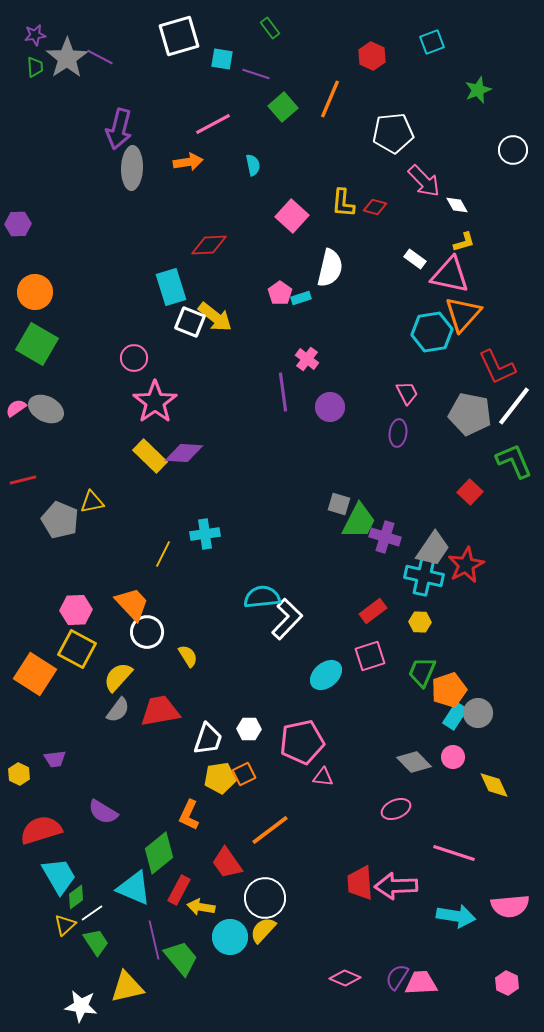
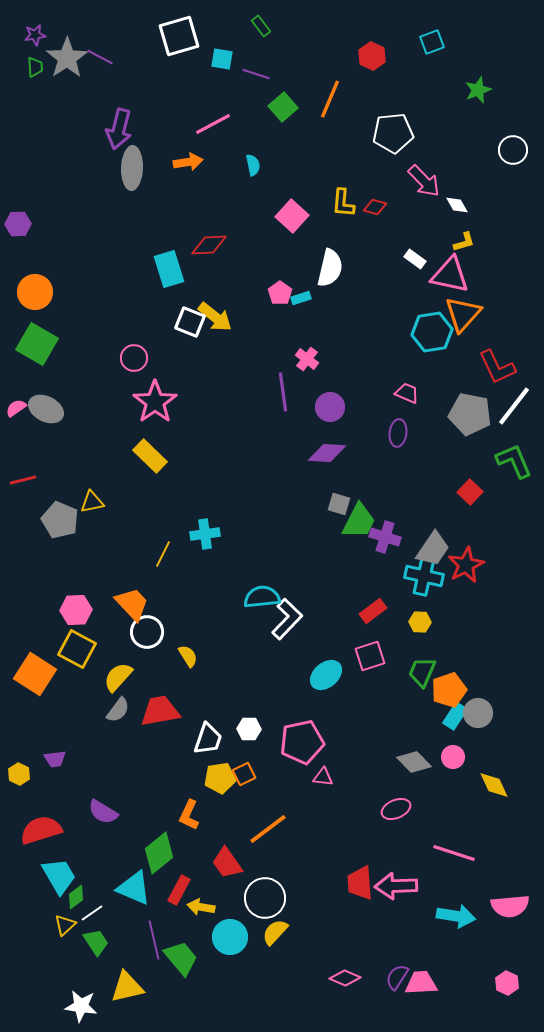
green rectangle at (270, 28): moved 9 px left, 2 px up
cyan rectangle at (171, 287): moved 2 px left, 18 px up
pink trapezoid at (407, 393): rotated 40 degrees counterclockwise
purple diamond at (184, 453): moved 143 px right
orange line at (270, 830): moved 2 px left, 1 px up
yellow semicircle at (263, 930): moved 12 px right, 2 px down
